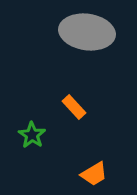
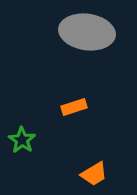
orange rectangle: rotated 65 degrees counterclockwise
green star: moved 10 px left, 5 px down
